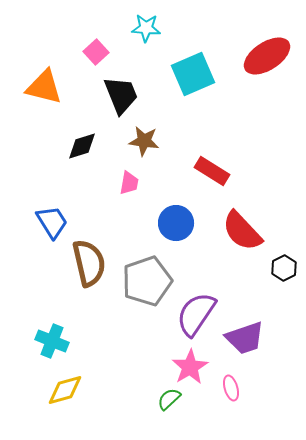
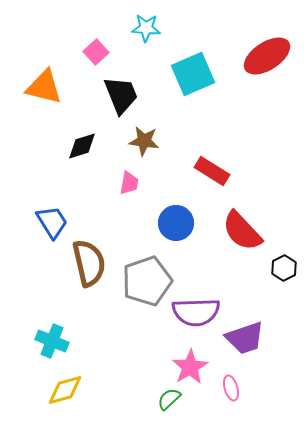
purple semicircle: moved 2 px up; rotated 126 degrees counterclockwise
